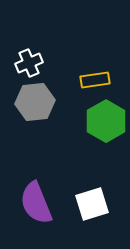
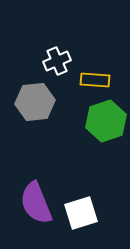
white cross: moved 28 px right, 2 px up
yellow rectangle: rotated 12 degrees clockwise
green hexagon: rotated 12 degrees clockwise
white square: moved 11 px left, 9 px down
